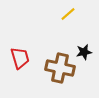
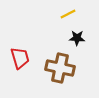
yellow line: rotated 14 degrees clockwise
black star: moved 7 px left, 14 px up; rotated 14 degrees clockwise
